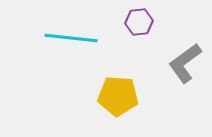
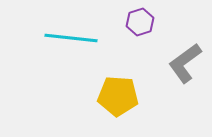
purple hexagon: moved 1 px right; rotated 12 degrees counterclockwise
